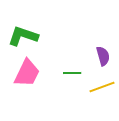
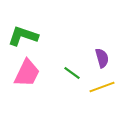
purple semicircle: moved 1 px left, 2 px down
green line: rotated 36 degrees clockwise
